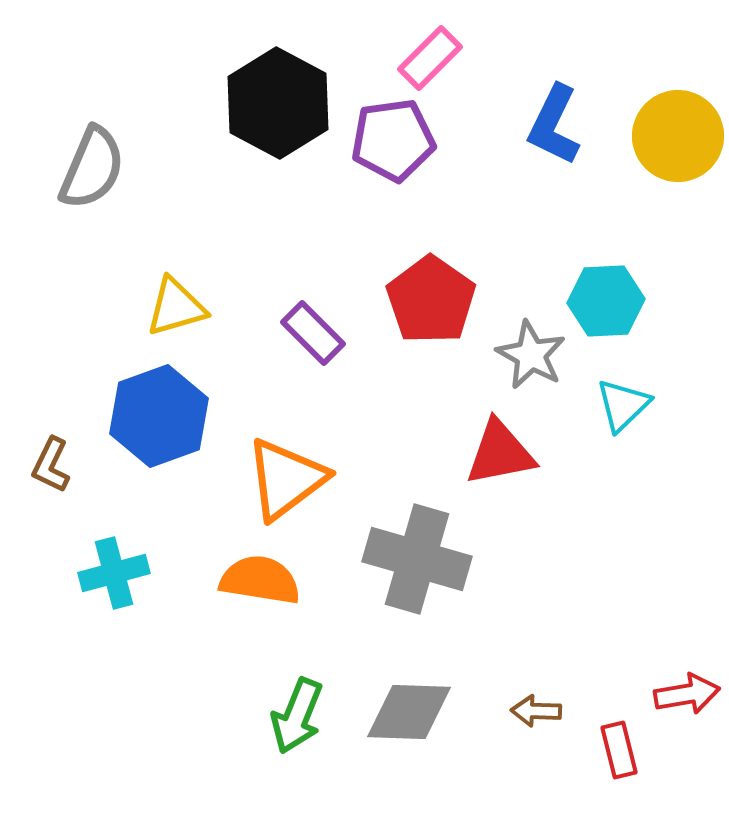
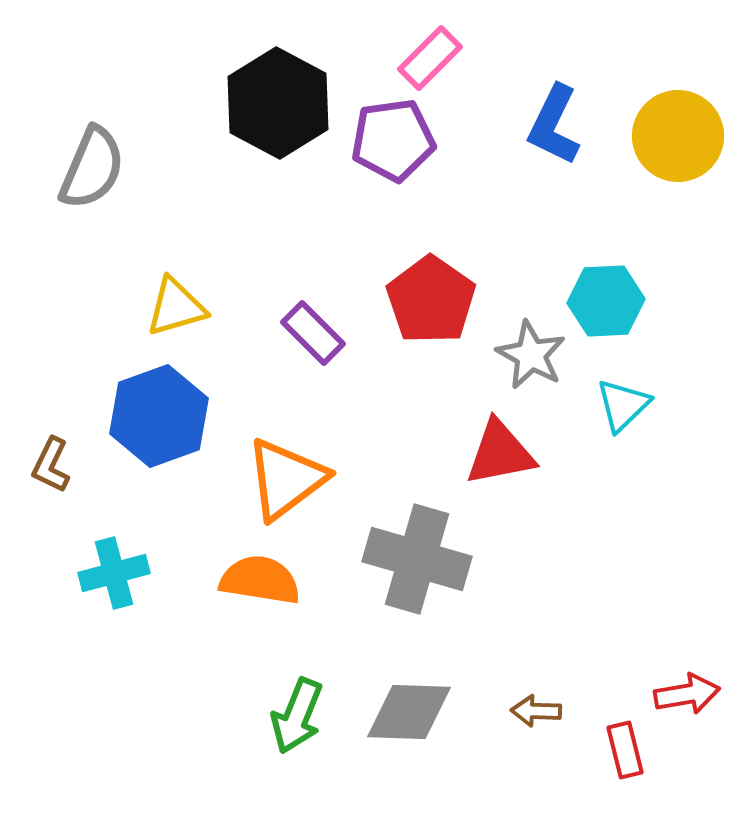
red rectangle: moved 6 px right
